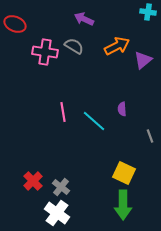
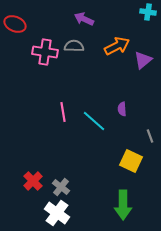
gray semicircle: rotated 30 degrees counterclockwise
yellow square: moved 7 px right, 12 px up
